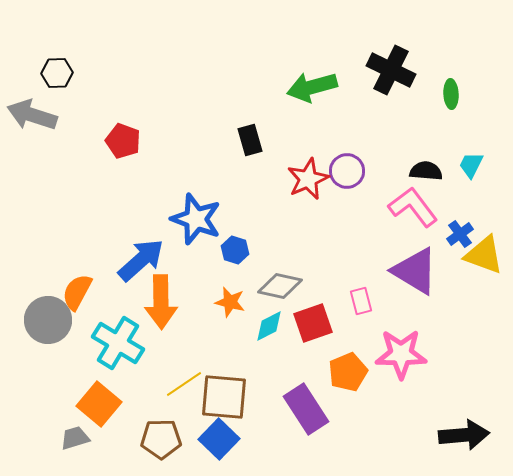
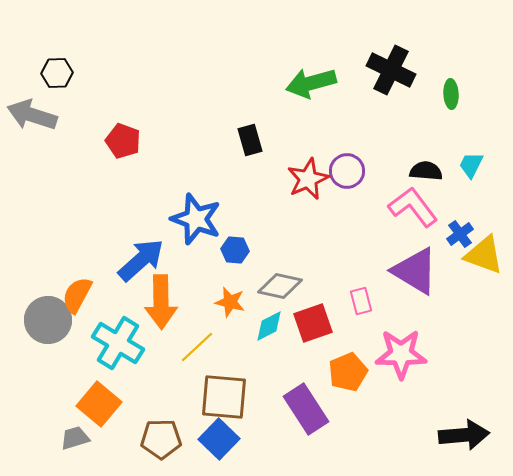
green arrow: moved 1 px left, 4 px up
blue hexagon: rotated 12 degrees counterclockwise
orange semicircle: moved 3 px down
yellow line: moved 13 px right, 37 px up; rotated 9 degrees counterclockwise
